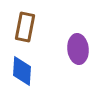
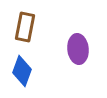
blue diamond: rotated 16 degrees clockwise
